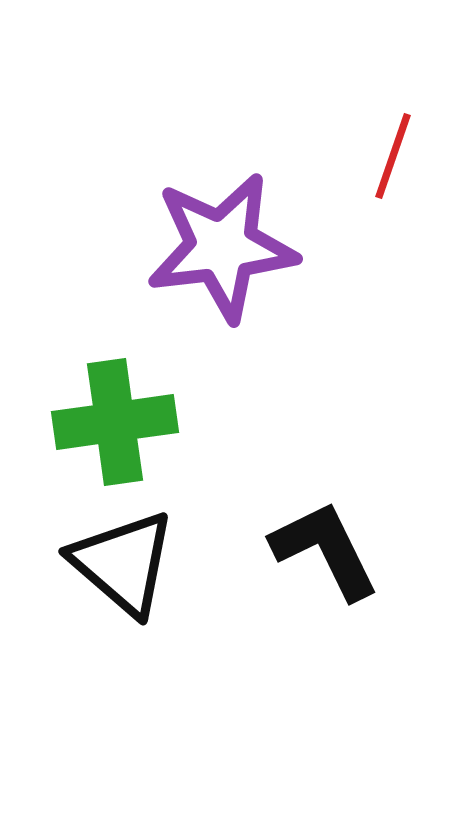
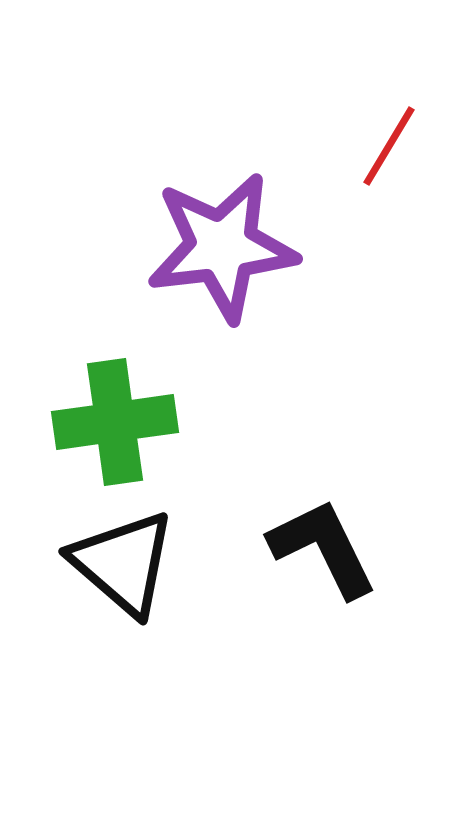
red line: moved 4 px left, 10 px up; rotated 12 degrees clockwise
black L-shape: moved 2 px left, 2 px up
